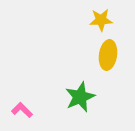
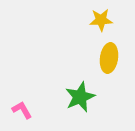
yellow ellipse: moved 1 px right, 3 px down
pink L-shape: rotated 15 degrees clockwise
